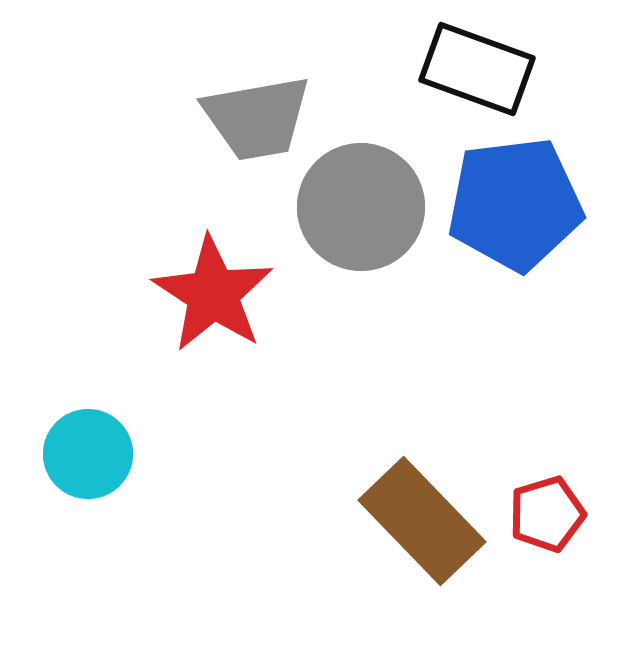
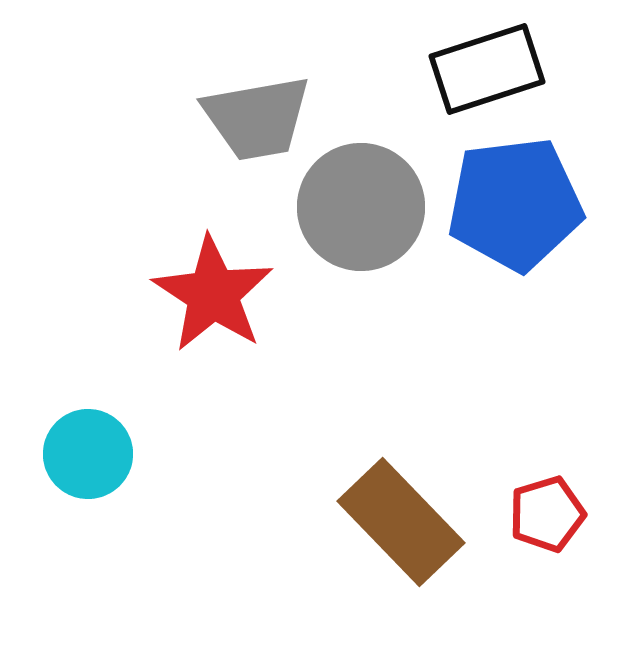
black rectangle: moved 10 px right; rotated 38 degrees counterclockwise
brown rectangle: moved 21 px left, 1 px down
